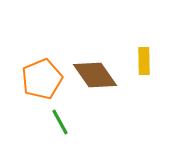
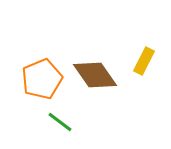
yellow rectangle: rotated 28 degrees clockwise
green line: rotated 24 degrees counterclockwise
